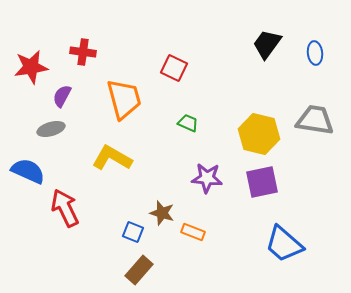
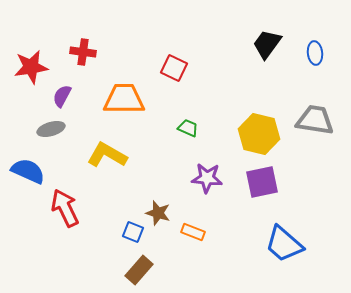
orange trapezoid: rotated 75 degrees counterclockwise
green trapezoid: moved 5 px down
yellow L-shape: moved 5 px left, 3 px up
brown star: moved 4 px left
